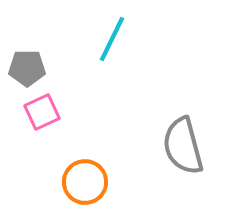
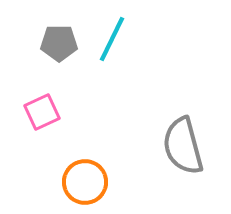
gray pentagon: moved 32 px right, 25 px up
